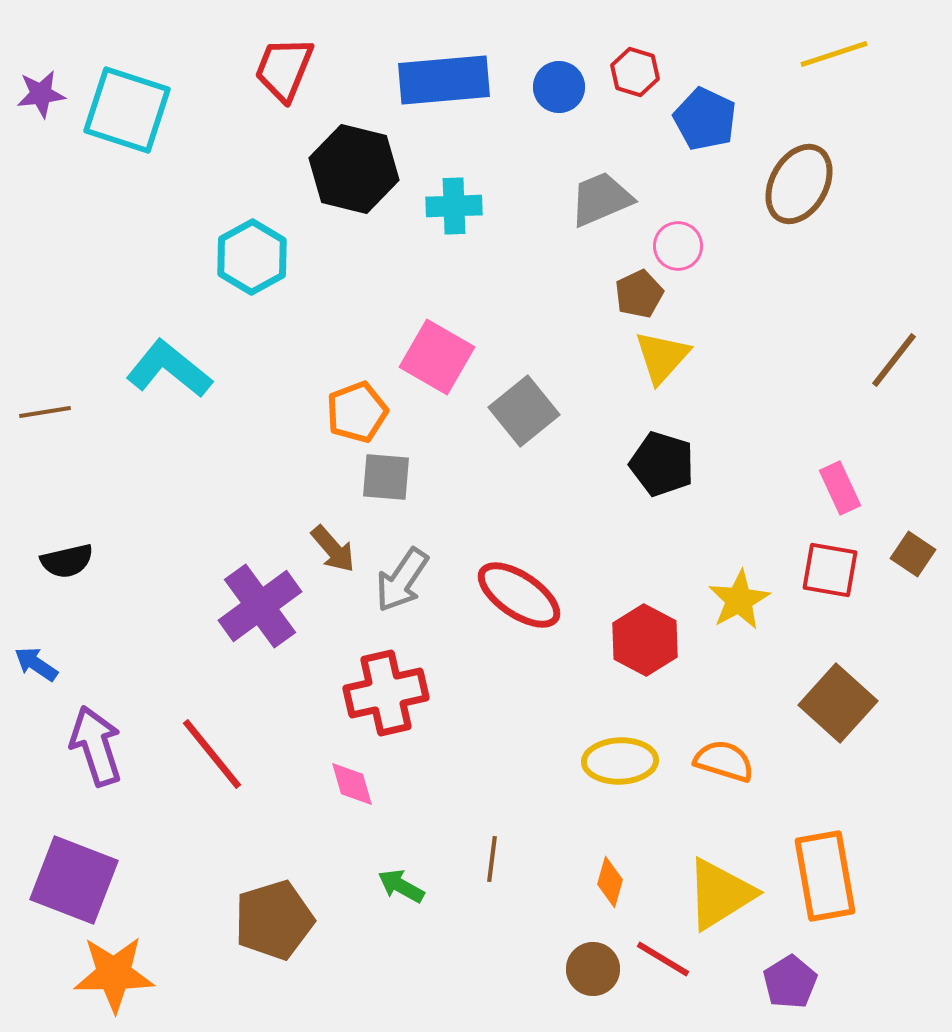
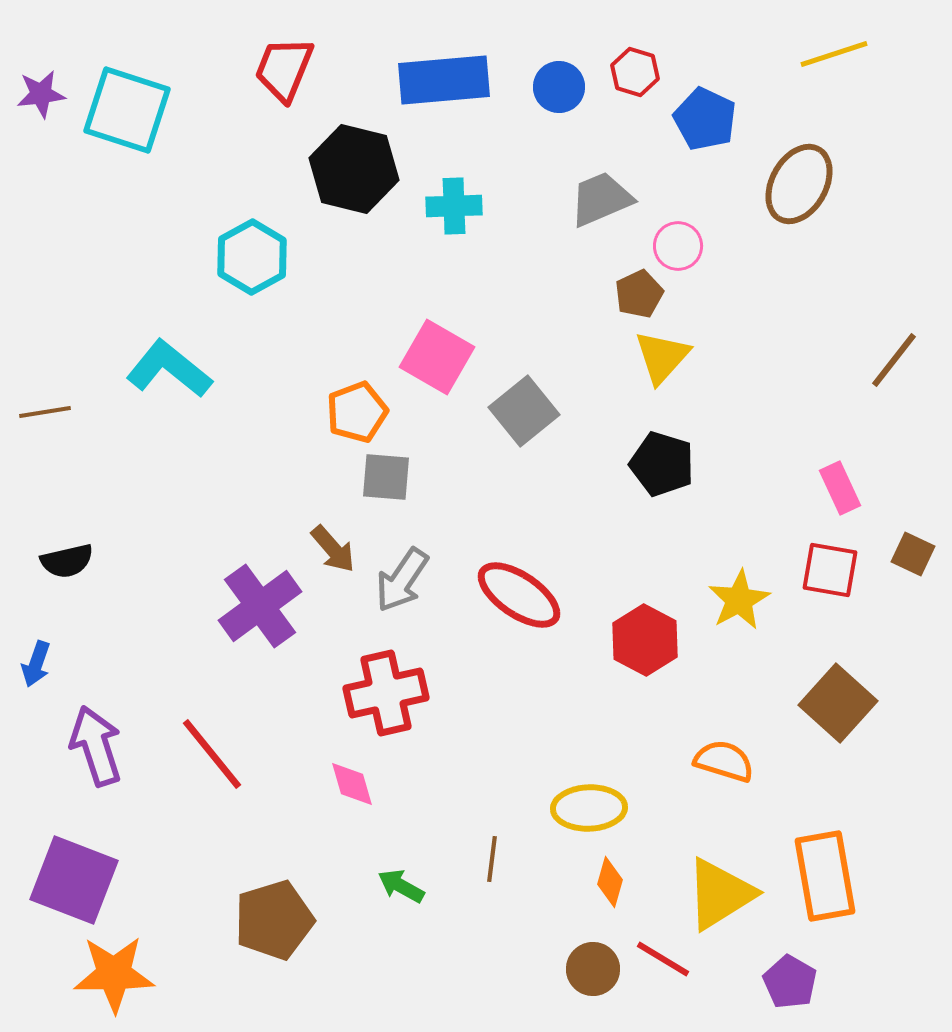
brown square at (913, 554): rotated 9 degrees counterclockwise
blue arrow at (36, 664): rotated 105 degrees counterclockwise
yellow ellipse at (620, 761): moved 31 px left, 47 px down
purple pentagon at (790, 982): rotated 10 degrees counterclockwise
